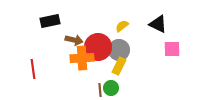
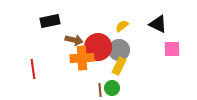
green circle: moved 1 px right
